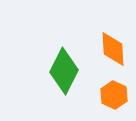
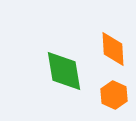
green diamond: rotated 36 degrees counterclockwise
